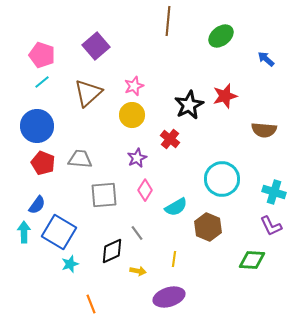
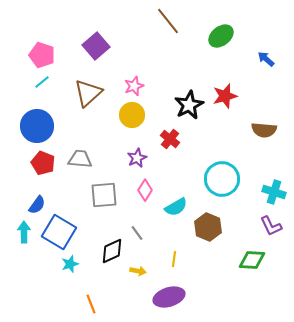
brown line: rotated 44 degrees counterclockwise
